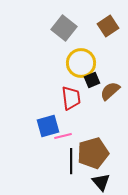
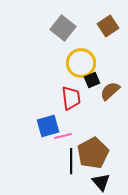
gray square: moved 1 px left
brown pentagon: rotated 12 degrees counterclockwise
